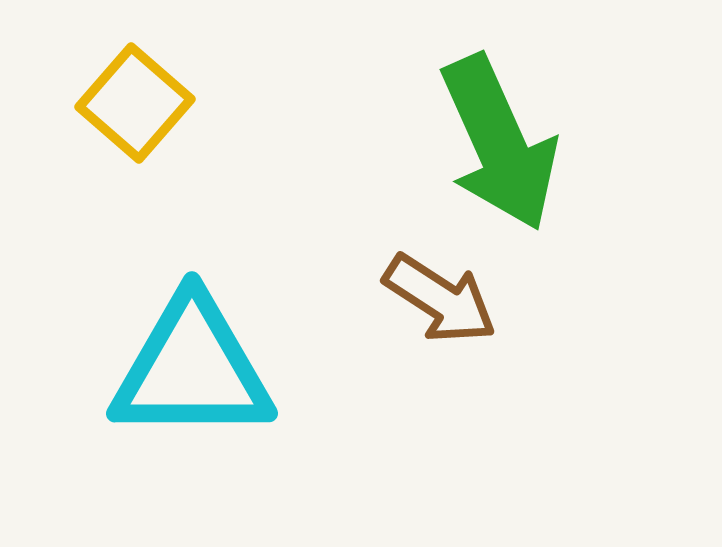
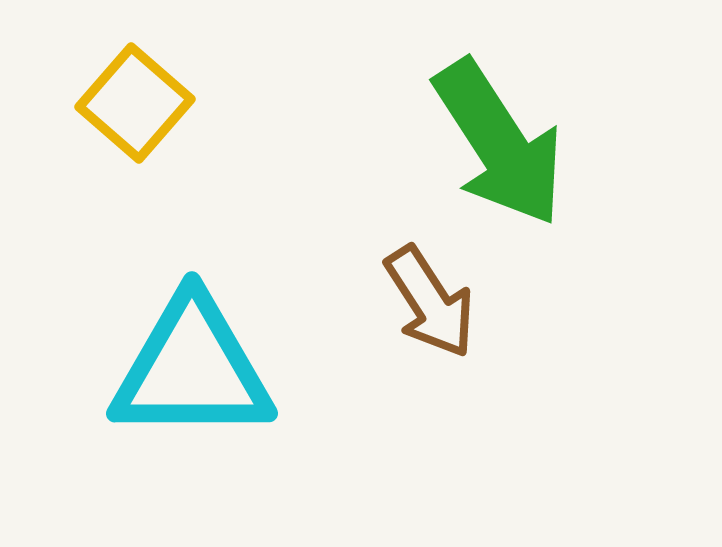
green arrow: rotated 9 degrees counterclockwise
brown arrow: moved 10 px left, 3 px down; rotated 24 degrees clockwise
